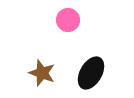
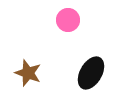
brown star: moved 14 px left
